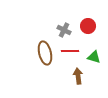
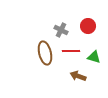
gray cross: moved 3 px left
red line: moved 1 px right
brown arrow: rotated 63 degrees counterclockwise
